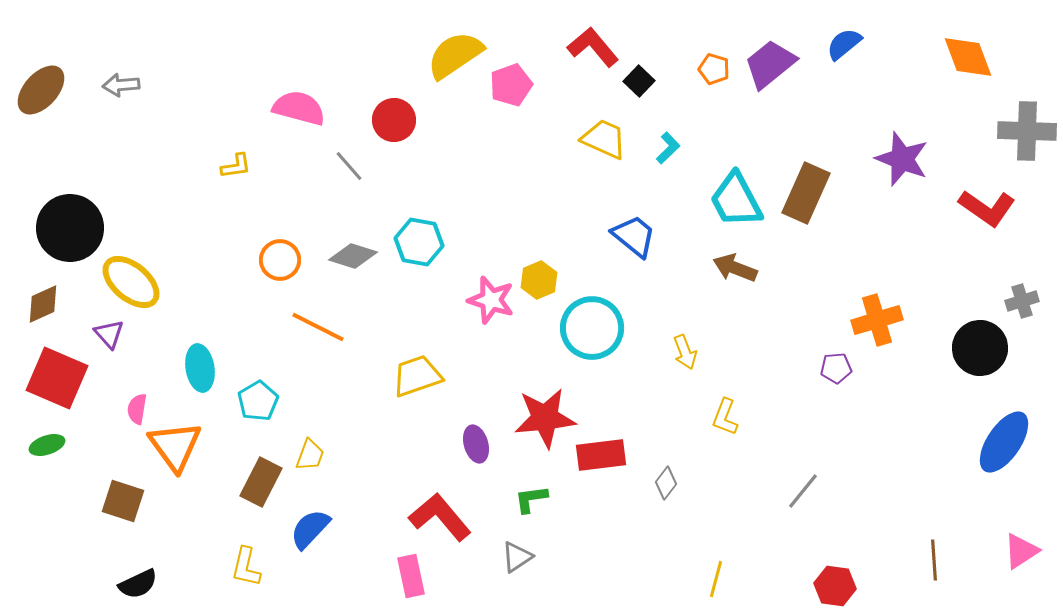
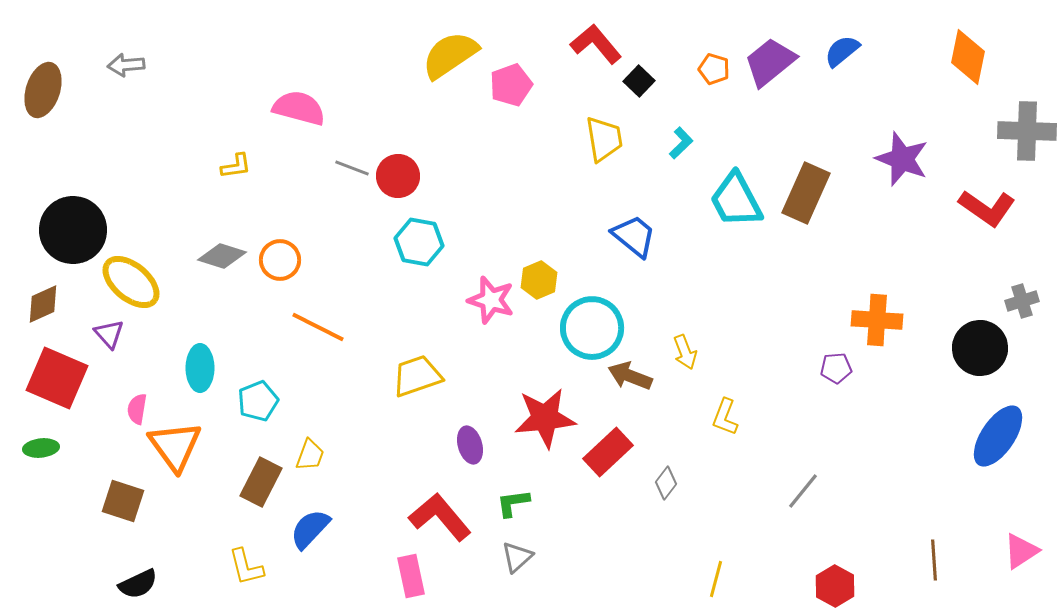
blue semicircle at (844, 44): moved 2 px left, 7 px down
red L-shape at (593, 47): moved 3 px right, 3 px up
yellow semicircle at (455, 55): moved 5 px left
orange diamond at (968, 57): rotated 32 degrees clockwise
purple trapezoid at (770, 64): moved 2 px up
gray arrow at (121, 85): moved 5 px right, 20 px up
brown ellipse at (41, 90): moved 2 px right; rotated 24 degrees counterclockwise
red circle at (394, 120): moved 4 px right, 56 px down
yellow trapezoid at (604, 139): rotated 57 degrees clockwise
cyan L-shape at (668, 148): moved 13 px right, 5 px up
gray line at (349, 166): moved 3 px right, 2 px down; rotated 28 degrees counterclockwise
black circle at (70, 228): moved 3 px right, 2 px down
gray diamond at (353, 256): moved 131 px left
brown arrow at (735, 268): moved 105 px left, 108 px down
orange cross at (877, 320): rotated 21 degrees clockwise
cyan ellipse at (200, 368): rotated 9 degrees clockwise
cyan pentagon at (258, 401): rotated 9 degrees clockwise
blue ellipse at (1004, 442): moved 6 px left, 6 px up
purple ellipse at (476, 444): moved 6 px left, 1 px down
green ellipse at (47, 445): moved 6 px left, 3 px down; rotated 12 degrees clockwise
red rectangle at (601, 455): moved 7 px right, 3 px up; rotated 36 degrees counterclockwise
green L-shape at (531, 499): moved 18 px left, 4 px down
gray triangle at (517, 557): rotated 8 degrees counterclockwise
yellow L-shape at (246, 567): rotated 27 degrees counterclockwise
red hexagon at (835, 586): rotated 21 degrees clockwise
